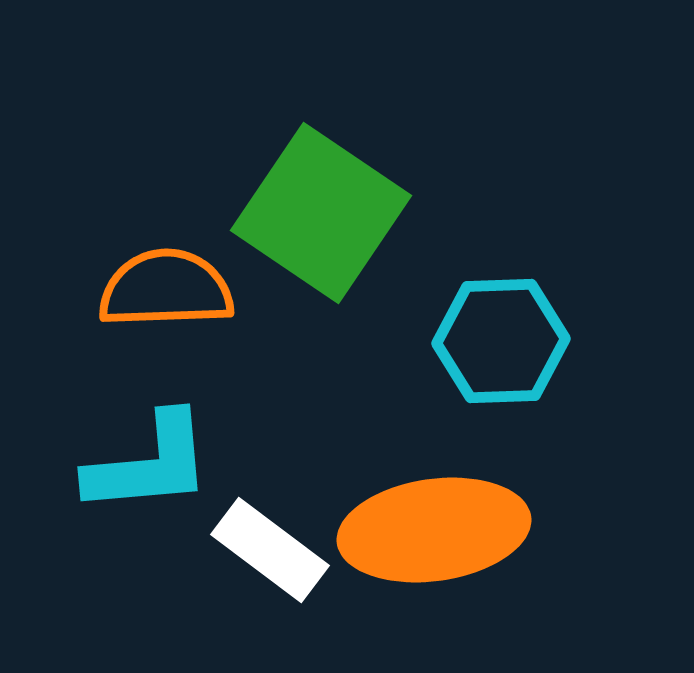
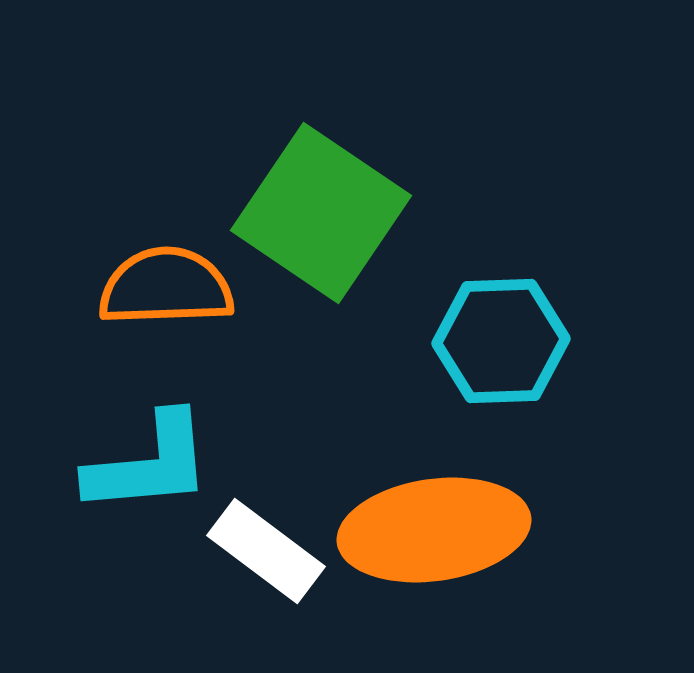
orange semicircle: moved 2 px up
white rectangle: moved 4 px left, 1 px down
